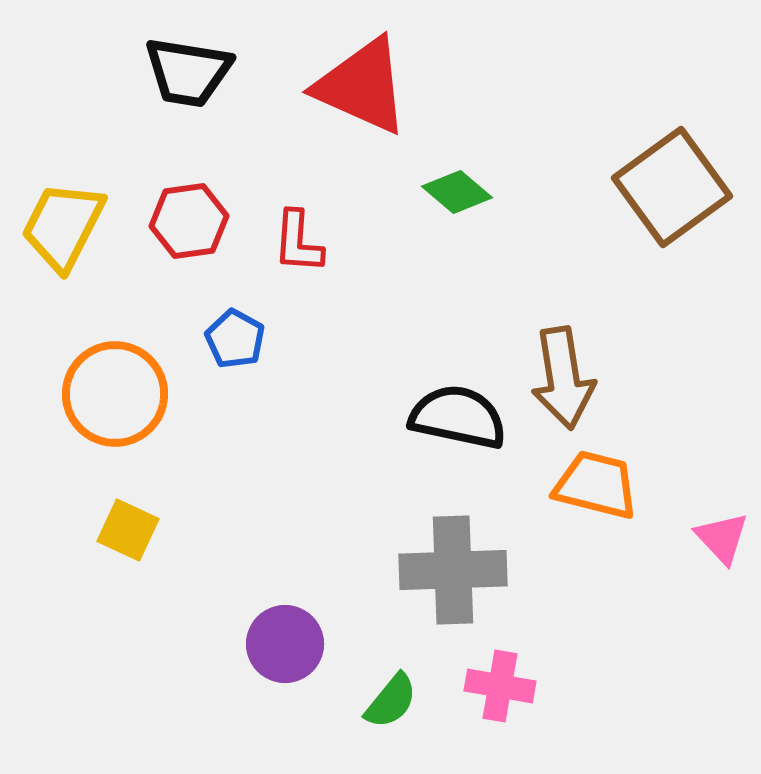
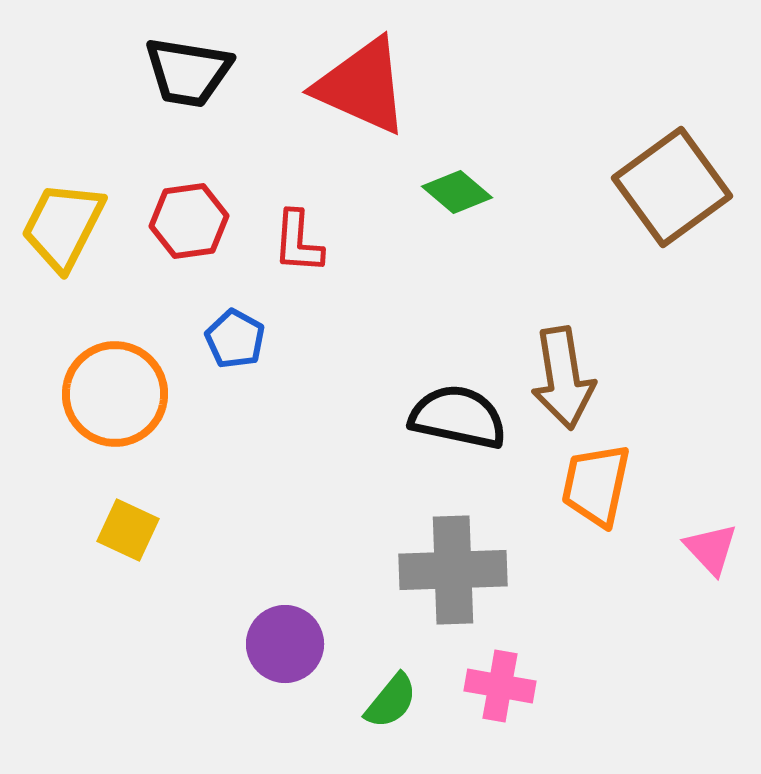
orange trapezoid: rotated 92 degrees counterclockwise
pink triangle: moved 11 px left, 11 px down
